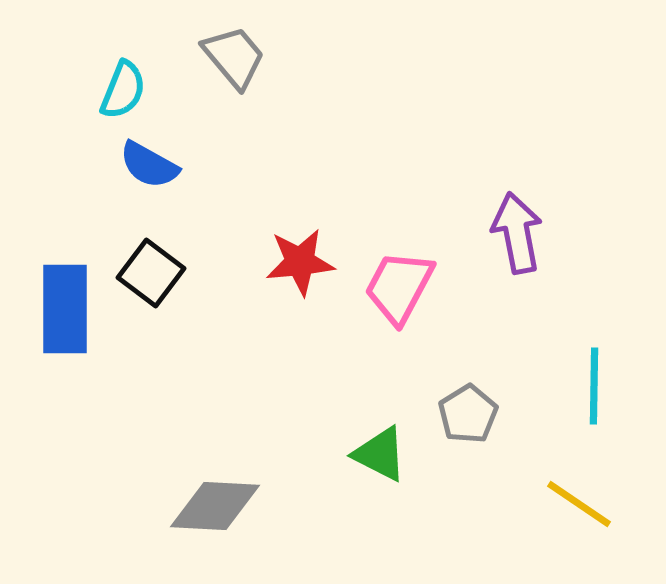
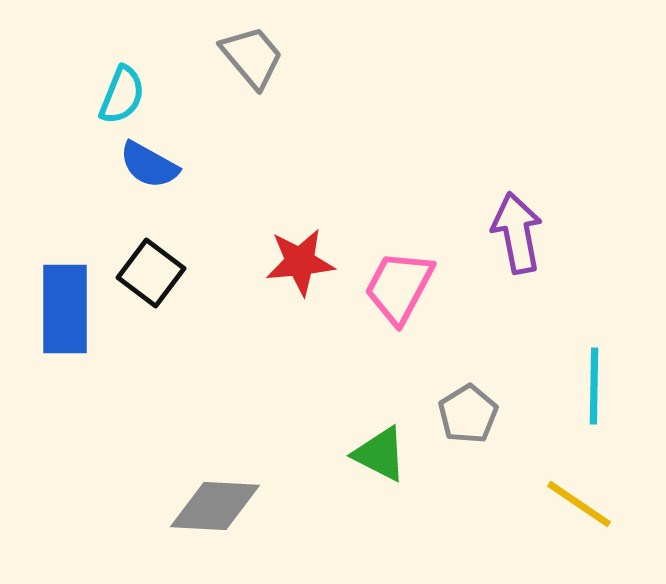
gray trapezoid: moved 18 px right
cyan semicircle: moved 1 px left, 5 px down
